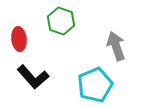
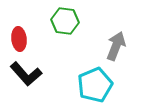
green hexagon: moved 4 px right; rotated 12 degrees counterclockwise
gray arrow: rotated 40 degrees clockwise
black L-shape: moved 7 px left, 3 px up
